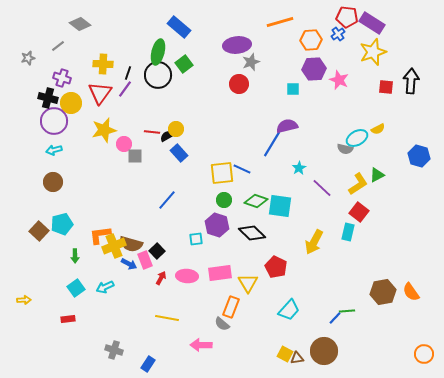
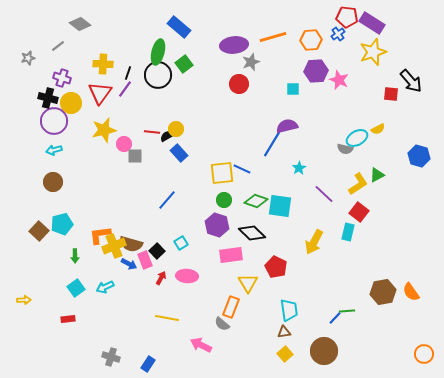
orange line at (280, 22): moved 7 px left, 15 px down
purple ellipse at (237, 45): moved 3 px left
purple hexagon at (314, 69): moved 2 px right, 2 px down
black arrow at (411, 81): rotated 135 degrees clockwise
red square at (386, 87): moved 5 px right, 7 px down
purple line at (322, 188): moved 2 px right, 6 px down
cyan square at (196, 239): moved 15 px left, 4 px down; rotated 24 degrees counterclockwise
pink rectangle at (220, 273): moved 11 px right, 18 px up
cyan trapezoid at (289, 310): rotated 50 degrees counterclockwise
pink arrow at (201, 345): rotated 25 degrees clockwise
gray cross at (114, 350): moved 3 px left, 7 px down
yellow square at (285, 354): rotated 21 degrees clockwise
brown triangle at (297, 358): moved 13 px left, 26 px up
